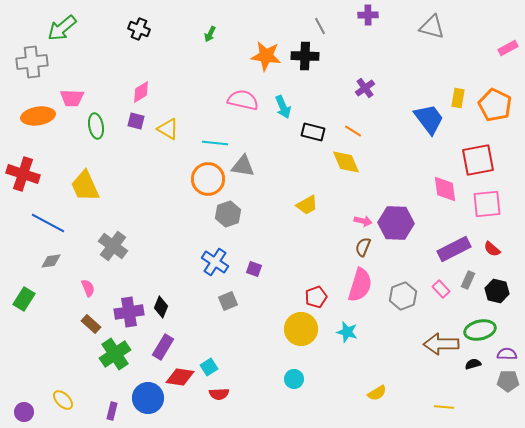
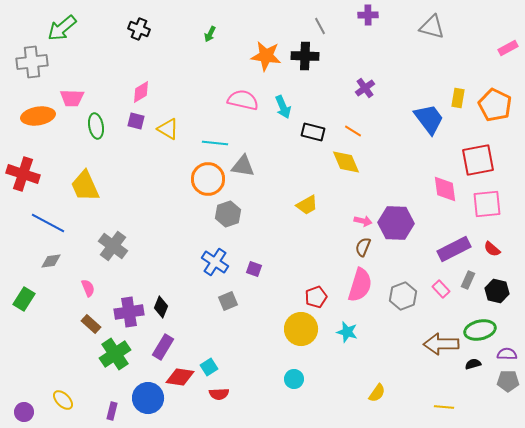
yellow semicircle at (377, 393): rotated 24 degrees counterclockwise
